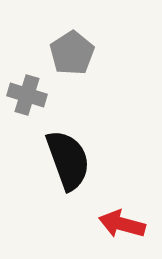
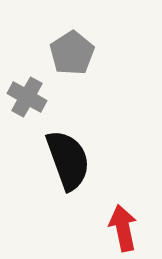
gray cross: moved 2 px down; rotated 12 degrees clockwise
red arrow: moved 1 px right, 4 px down; rotated 63 degrees clockwise
